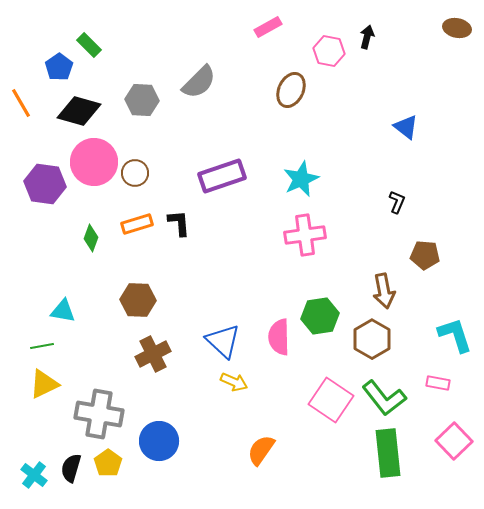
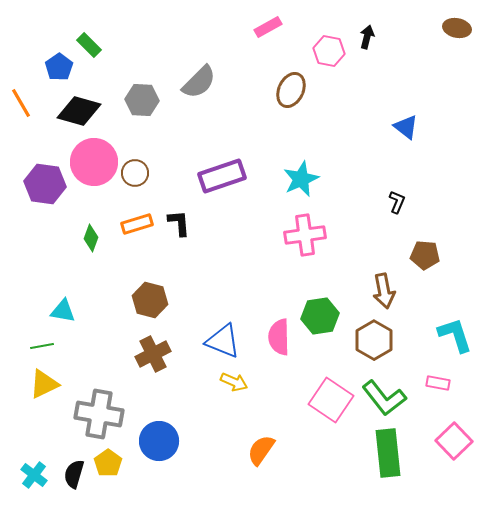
brown hexagon at (138, 300): moved 12 px right; rotated 12 degrees clockwise
brown hexagon at (372, 339): moved 2 px right, 1 px down
blue triangle at (223, 341): rotated 21 degrees counterclockwise
black semicircle at (71, 468): moved 3 px right, 6 px down
